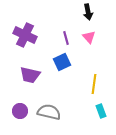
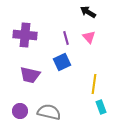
black arrow: rotated 133 degrees clockwise
purple cross: rotated 20 degrees counterclockwise
cyan rectangle: moved 4 px up
